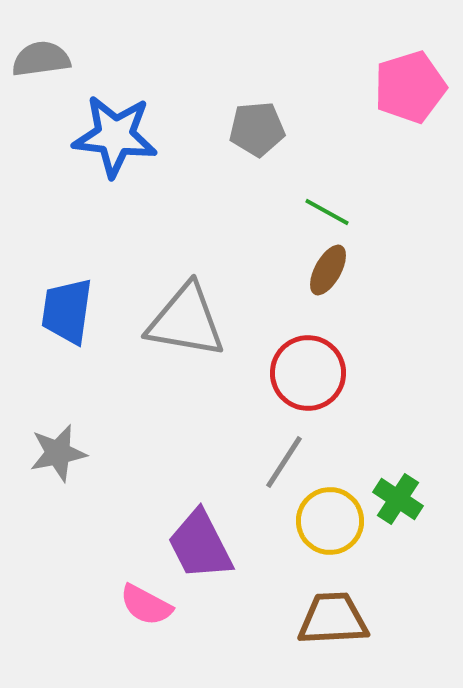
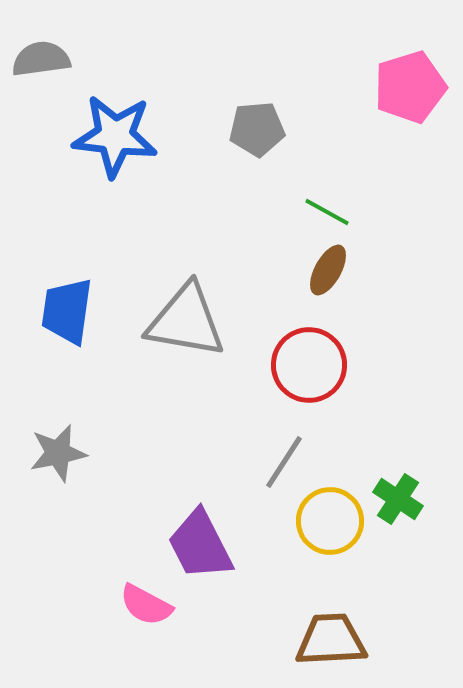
red circle: moved 1 px right, 8 px up
brown trapezoid: moved 2 px left, 21 px down
